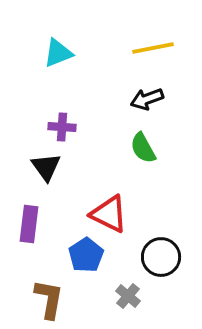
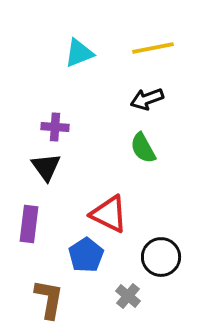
cyan triangle: moved 21 px right
purple cross: moved 7 px left
